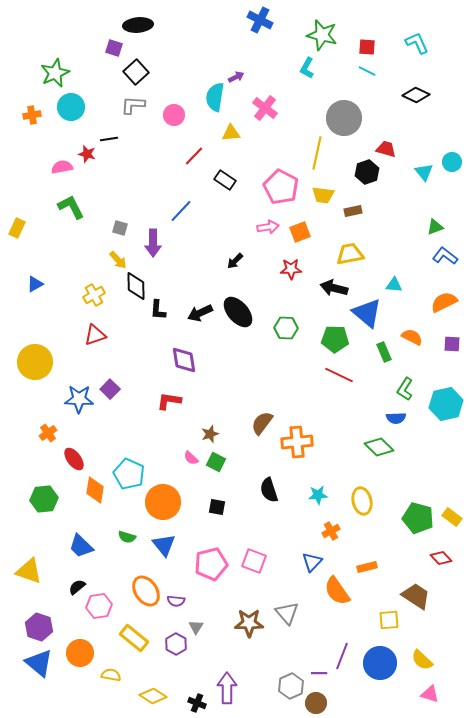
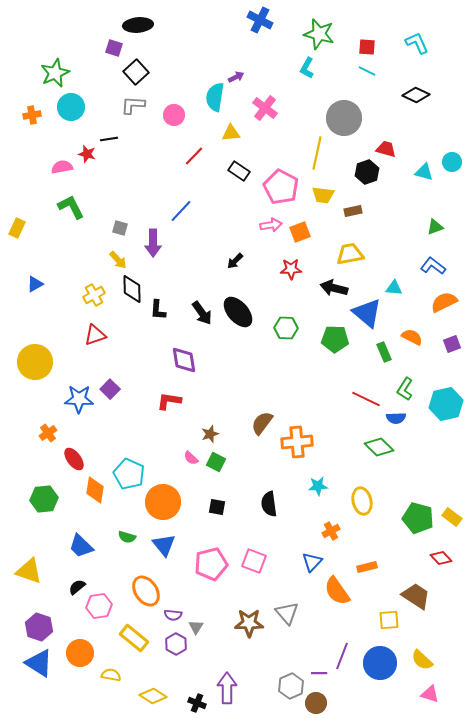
green star at (322, 35): moved 3 px left, 1 px up
cyan triangle at (424, 172): rotated 36 degrees counterclockwise
black rectangle at (225, 180): moved 14 px right, 9 px up
pink arrow at (268, 227): moved 3 px right, 2 px up
blue L-shape at (445, 256): moved 12 px left, 10 px down
cyan triangle at (394, 285): moved 3 px down
black diamond at (136, 286): moved 4 px left, 3 px down
black arrow at (200, 313): moved 2 px right; rotated 100 degrees counterclockwise
purple square at (452, 344): rotated 24 degrees counterclockwise
red line at (339, 375): moved 27 px right, 24 px down
black semicircle at (269, 490): moved 14 px down; rotated 10 degrees clockwise
cyan star at (318, 495): moved 9 px up
purple semicircle at (176, 601): moved 3 px left, 14 px down
blue triangle at (39, 663): rotated 8 degrees counterclockwise
